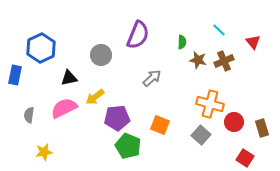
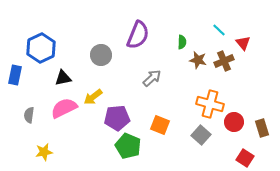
red triangle: moved 10 px left, 1 px down
black triangle: moved 6 px left
yellow arrow: moved 2 px left
